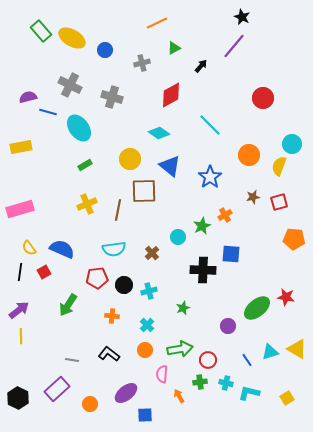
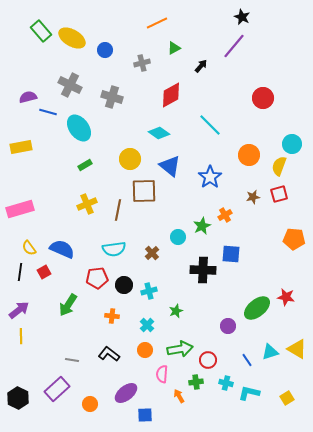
red square at (279, 202): moved 8 px up
green star at (183, 308): moved 7 px left, 3 px down
green cross at (200, 382): moved 4 px left
